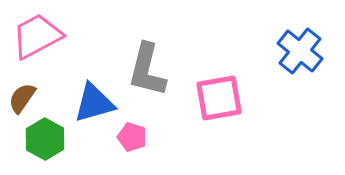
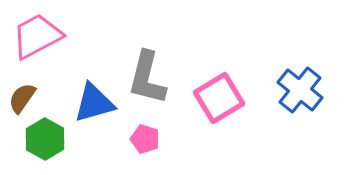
blue cross: moved 39 px down
gray L-shape: moved 8 px down
pink square: rotated 21 degrees counterclockwise
pink pentagon: moved 13 px right, 2 px down
